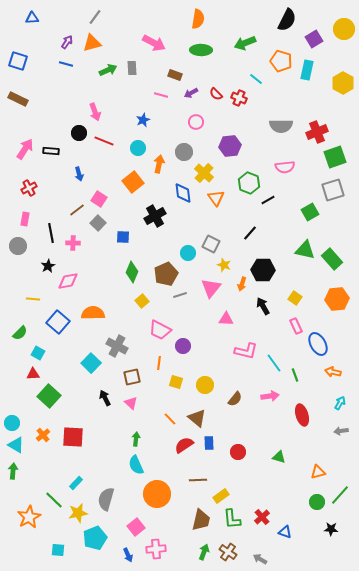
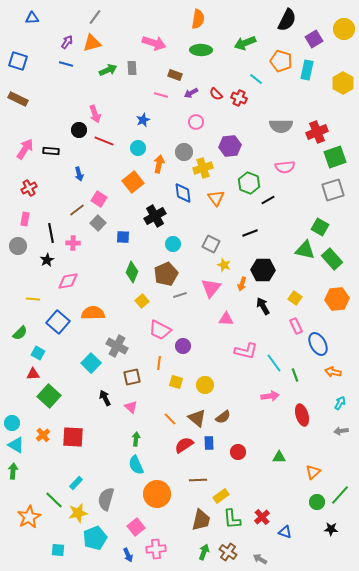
pink arrow at (154, 43): rotated 10 degrees counterclockwise
pink arrow at (95, 112): moved 2 px down
black circle at (79, 133): moved 3 px up
yellow cross at (204, 173): moved 1 px left, 5 px up; rotated 30 degrees clockwise
green square at (310, 212): moved 10 px right, 15 px down; rotated 30 degrees counterclockwise
black line at (250, 233): rotated 28 degrees clockwise
cyan circle at (188, 253): moved 15 px left, 9 px up
black star at (48, 266): moved 1 px left, 6 px up
brown semicircle at (235, 399): moved 12 px left, 18 px down; rotated 14 degrees clockwise
pink triangle at (131, 403): moved 4 px down
green triangle at (279, 457): rotated 16 degrees counterclockwise
orange triangle at (318, 472): moved 5 px left; rotated 28 degrees counterclockwise
